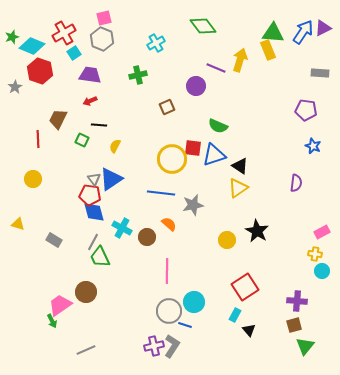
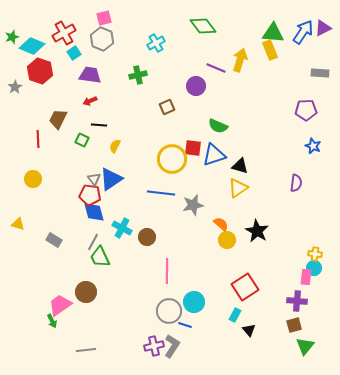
yellow rectangle at (268, 50): moved 2 px right
purple pentagon at (306, 110): rotated 10 degrees counterclockwise
black triangle at (240, 166): rotated 18 degrees counterclockwise
orange semicircle at (169, 224): moved 52 px right
pink rectangle at (322, 232): moved 16 px left, 45 px down; rotated 56 degrees counterclockwise
cyan circle at (322, 271): moved 8 px left, 3 px up
gray line at (86, 350): rotated 18 degrees clockwise
